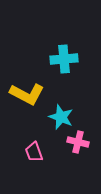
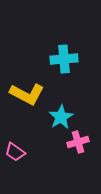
cyan star: rotated 20 degrees clockwise
pink cross: rotated 30 degrees counterclockwise
pink trapezoid: moved 19 px left; rotated 35 degrees counterclockwise
